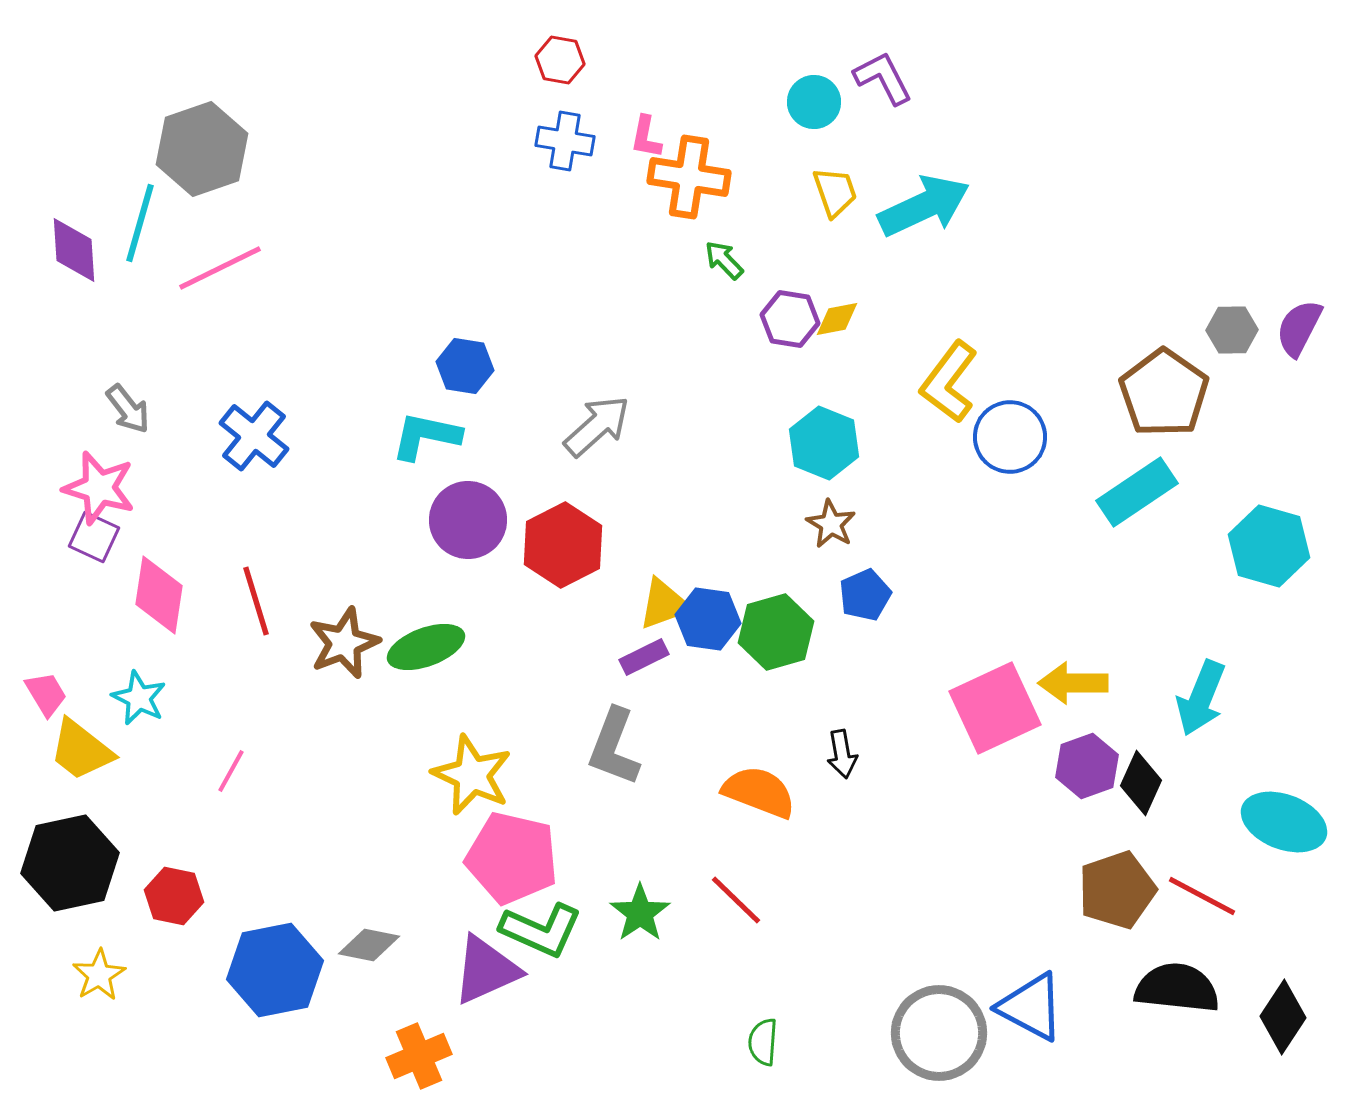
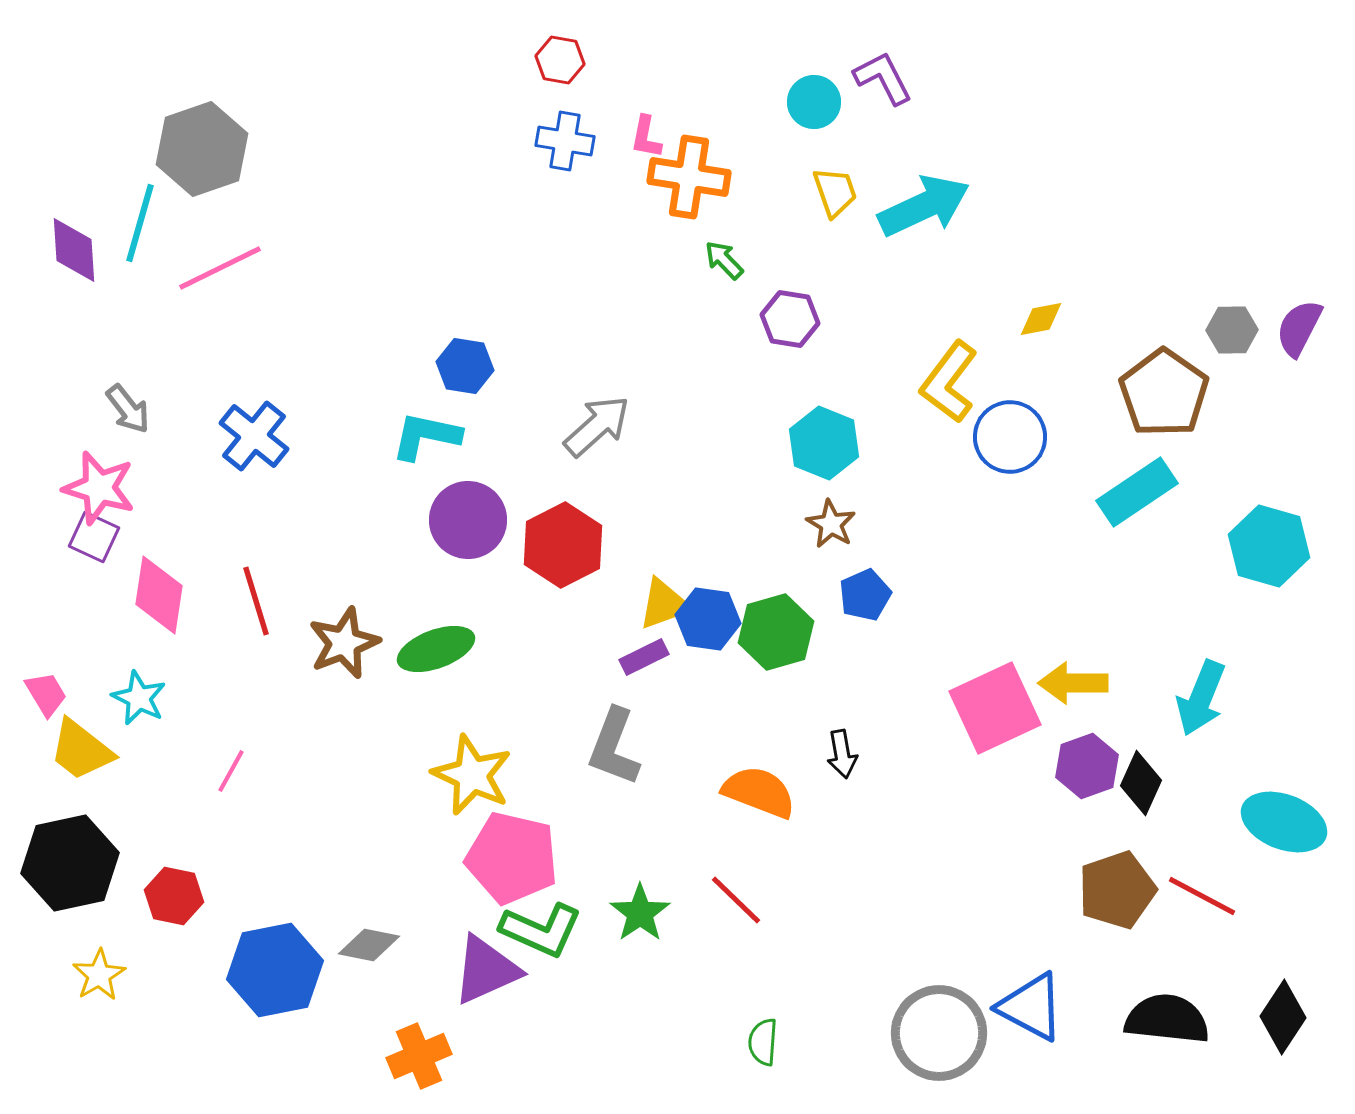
yellow diamond at (837, 319): moved 204 px right
green ellipse at (426, 647): moved 10 px right, 2 px down
black semicircle at (1177, 988): moved 10 px left, 31 px down
